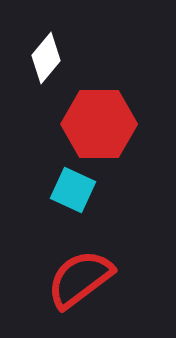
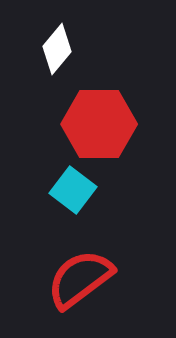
white diamond: moved 11 px right, 9 px up
cyan square: rotated 12 degrees clockwise
